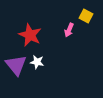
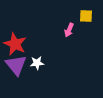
yellow square: rotated 24 degrees counterclockwise
red star: moved 15 px left, 9 px down
white star: moved 1 px down; rotated 16 degrees counterclockwise
